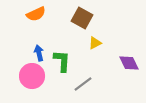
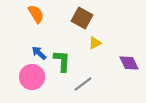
orange semicircle: rotated 96 degrees counterclockwise
blue arrow: rotated 35 degrees counterclockwise
pink circle: moved 1 px down
